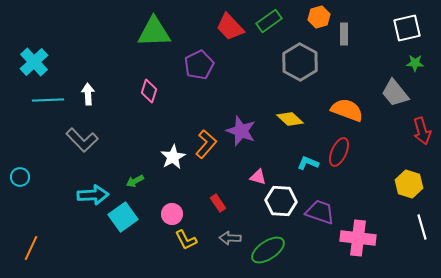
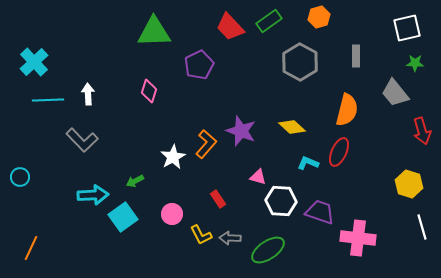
gray rectangle: moved 12 px right, 22 px down
orange semicircle: rotated 84 degrees clockwise
yellow diamond: moved 2 px right, 8 px down
red rectangle: moved 4 px up
yellow L-shape: moved 15 px right, 5 px up
